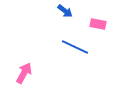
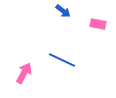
blue arrow: moved 2 px left
blue line: moved 13 px left, 13 px down
